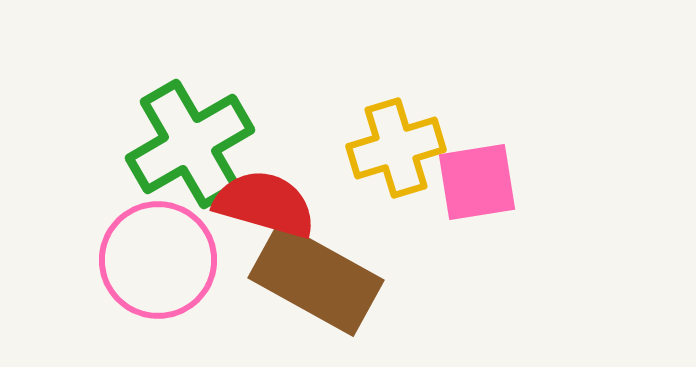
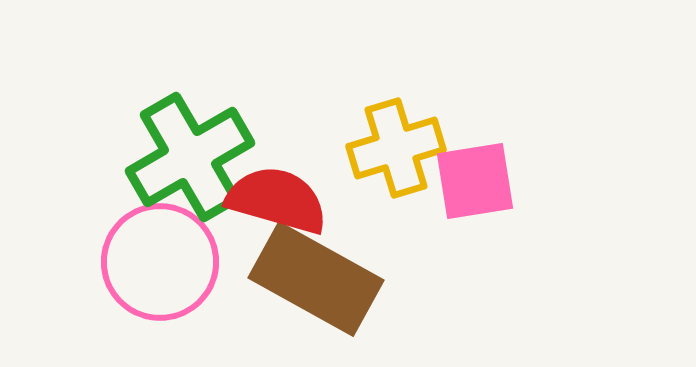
green cross: moved 13 px down
pink square: moved 2 px left, 1 px up
red semicircle: moved 12 px right, 4 px up
pink circle: moved 2 px right, 2 px down
